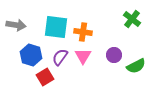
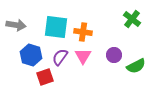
red square: rotated 12 degrees clockwise
